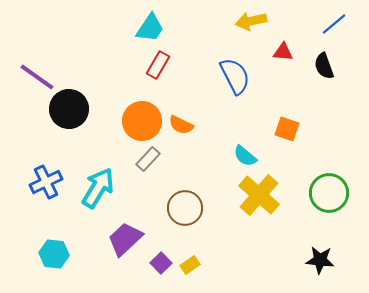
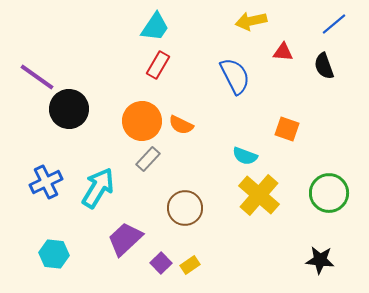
cyan trapezoid: moved 5 px right, 1 px up
cyan semicircle: rotated 20 degrees counterclockwise
